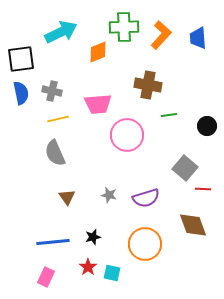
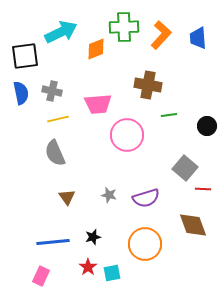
orange diamond: moved 2 px left, 3 px up
black square: moved 4 px right, 3 px up
cyan square: rotated 24 degrees counterclockwise
pink rectangle: moved 5 px left, 1 px up
